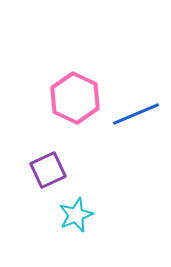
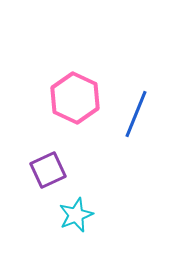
blue line: rotated 45 degrees counterclockwise
